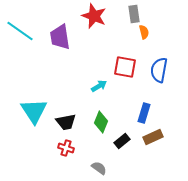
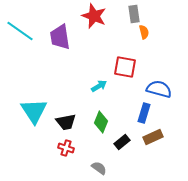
blue semicircle: moved 19 px down; rotated 95 degrees clockwise
black rectangle: moved 1 px down
